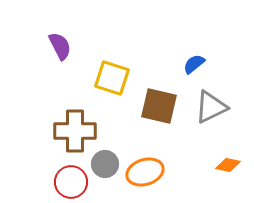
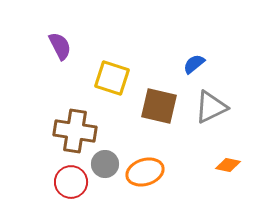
brown cross: rotated 9 degrees clockwise
